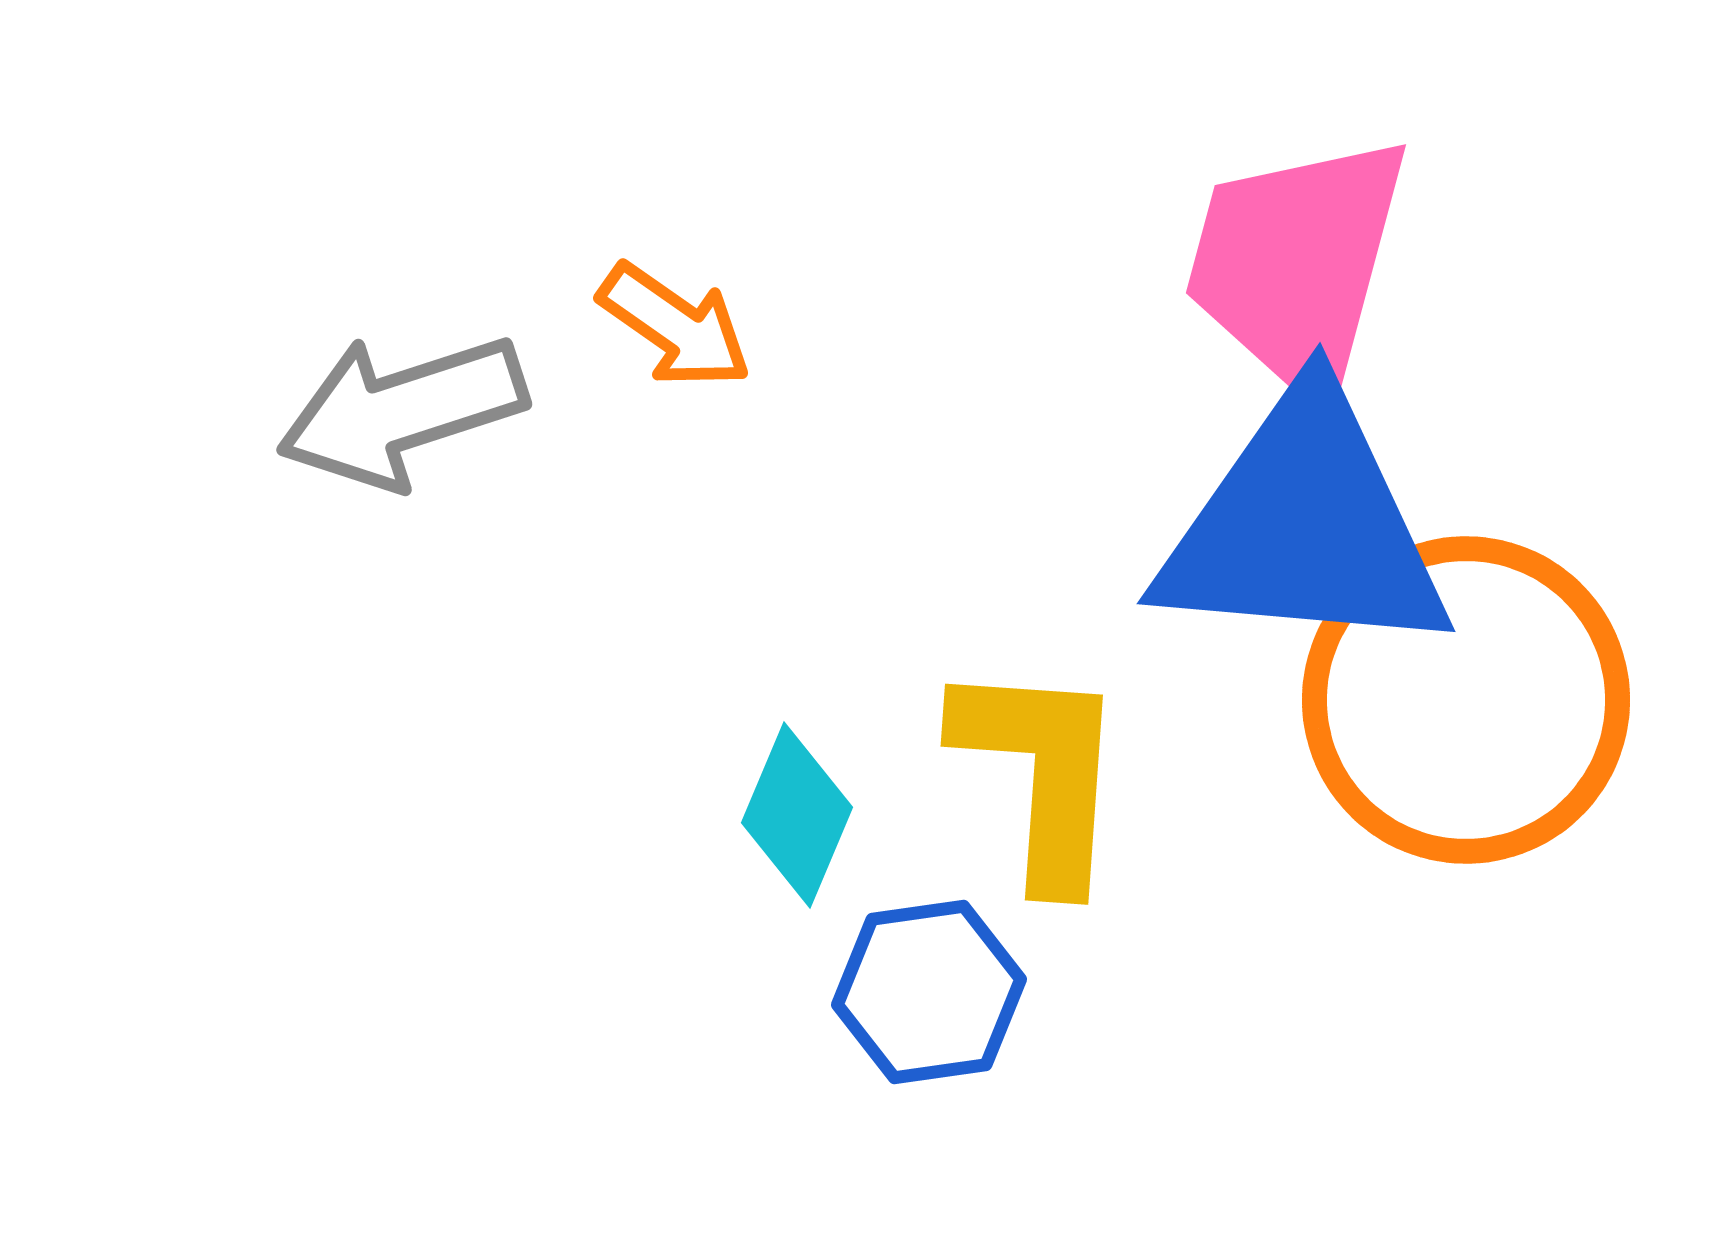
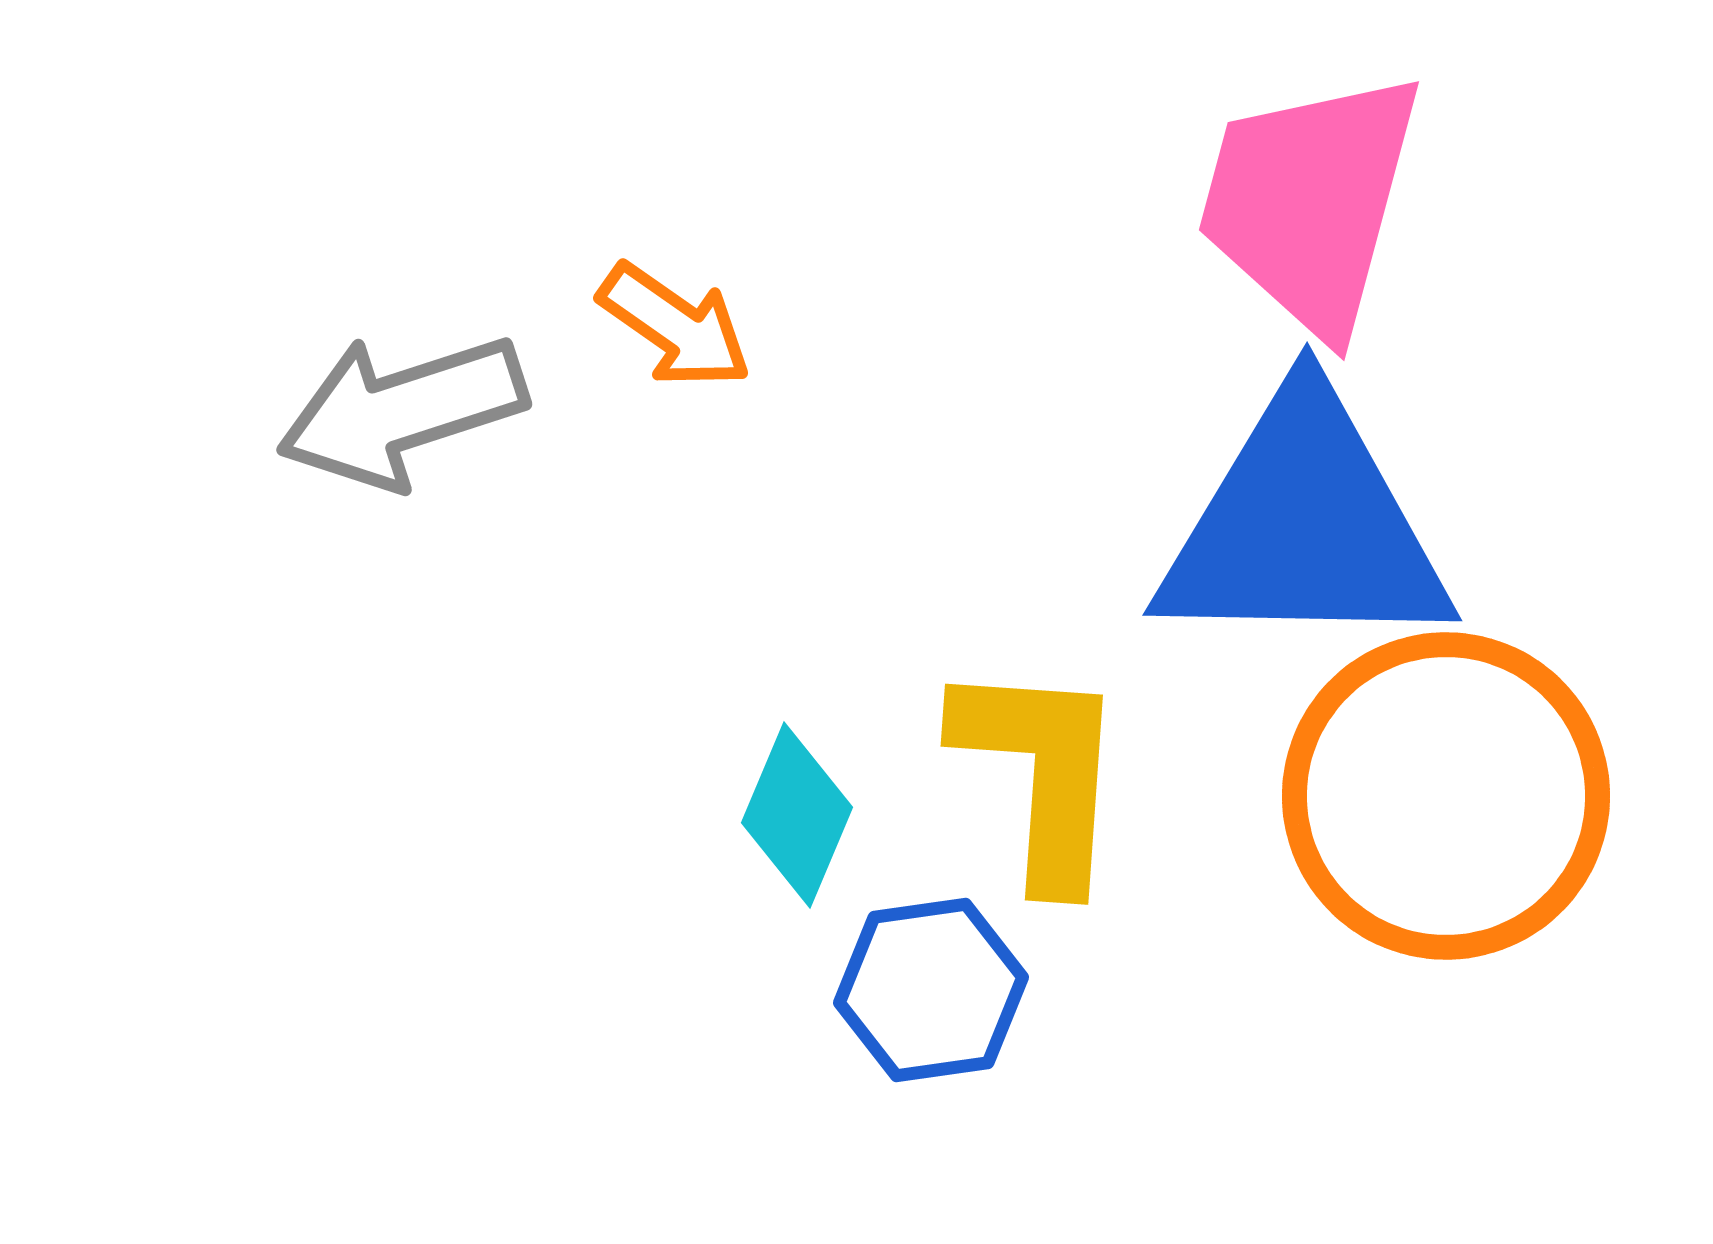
pink trapezoid: moved 13 px right, 63 px up
blue triangle: rotated 4 degrees counterclockwise
orange circle: moved 20 px left, 96 px down
blue hexagon: moved 2 px right, 2 px up
